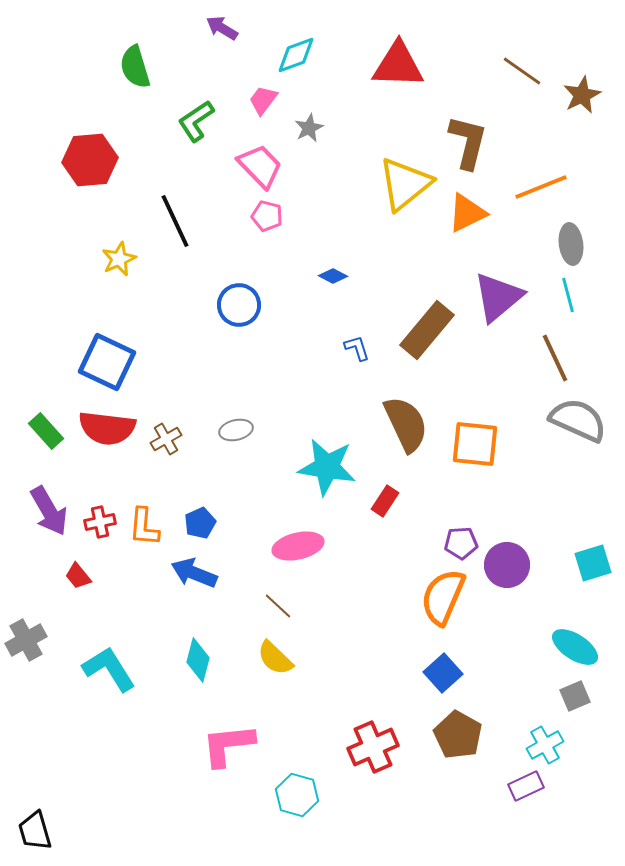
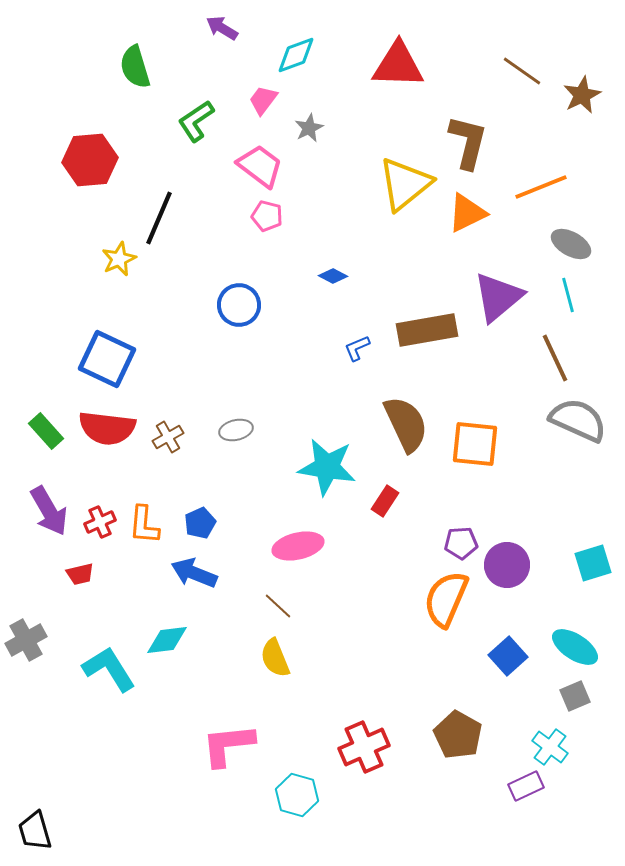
pink trapezoid at (260, 166): rotated 9 degrees counterclockwise
black line at (175, 221): moved 16 px left, 3 px up; rotated 48 degrees clockwise
gray ellipse at (571, 244): rotated 54 degrees counterclockwise
brown rectangle at (427, 330): rotated 40 degrees clockwise
blue L-shape at (357, 348): rotated 96 degrees counterclockwise
blue square at (107, 362): moved 3 px up
brown cross at (166, 439): moved 2 px right, 2 px up
red cross at (100, 522): rotated 12 degrees counterclockwise
orange L-shape at (144, 527): moved 2 px up
red trapezoid at (78, 576): moved 2 px right, 2 px up; rotated 64 degrees counterclockwise
orange semicircle at (443, 597): moved 3 px right, 2 px down
yellow semicircle at (275, 658): rotated 24 degrees clockwise
cyan diamond at (198, 660): moved 31 px left, 20 px up; rotated 69 degrees clockwise
blue square at (443, 673): moved 65 px right, 17 px up
cyan cross at (545, 745): moved 5 px right, 2 px down; rotated 24 degrees counterclockwise
red cross at (373, 747): moved 9 px left
